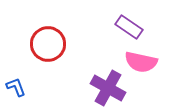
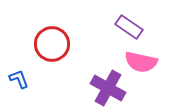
red circle: moved 4 px right
blue L-shape: moved 3 px right, 8 px up
